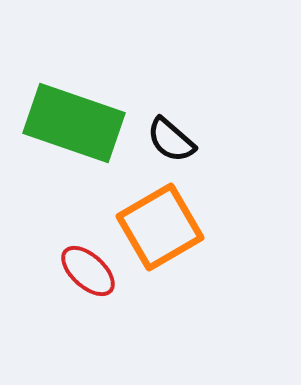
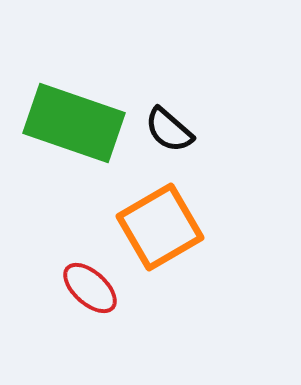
black semicircle: moved 2 px left, 10 px up
red ellipse: moved 2 px right, 17 px down
